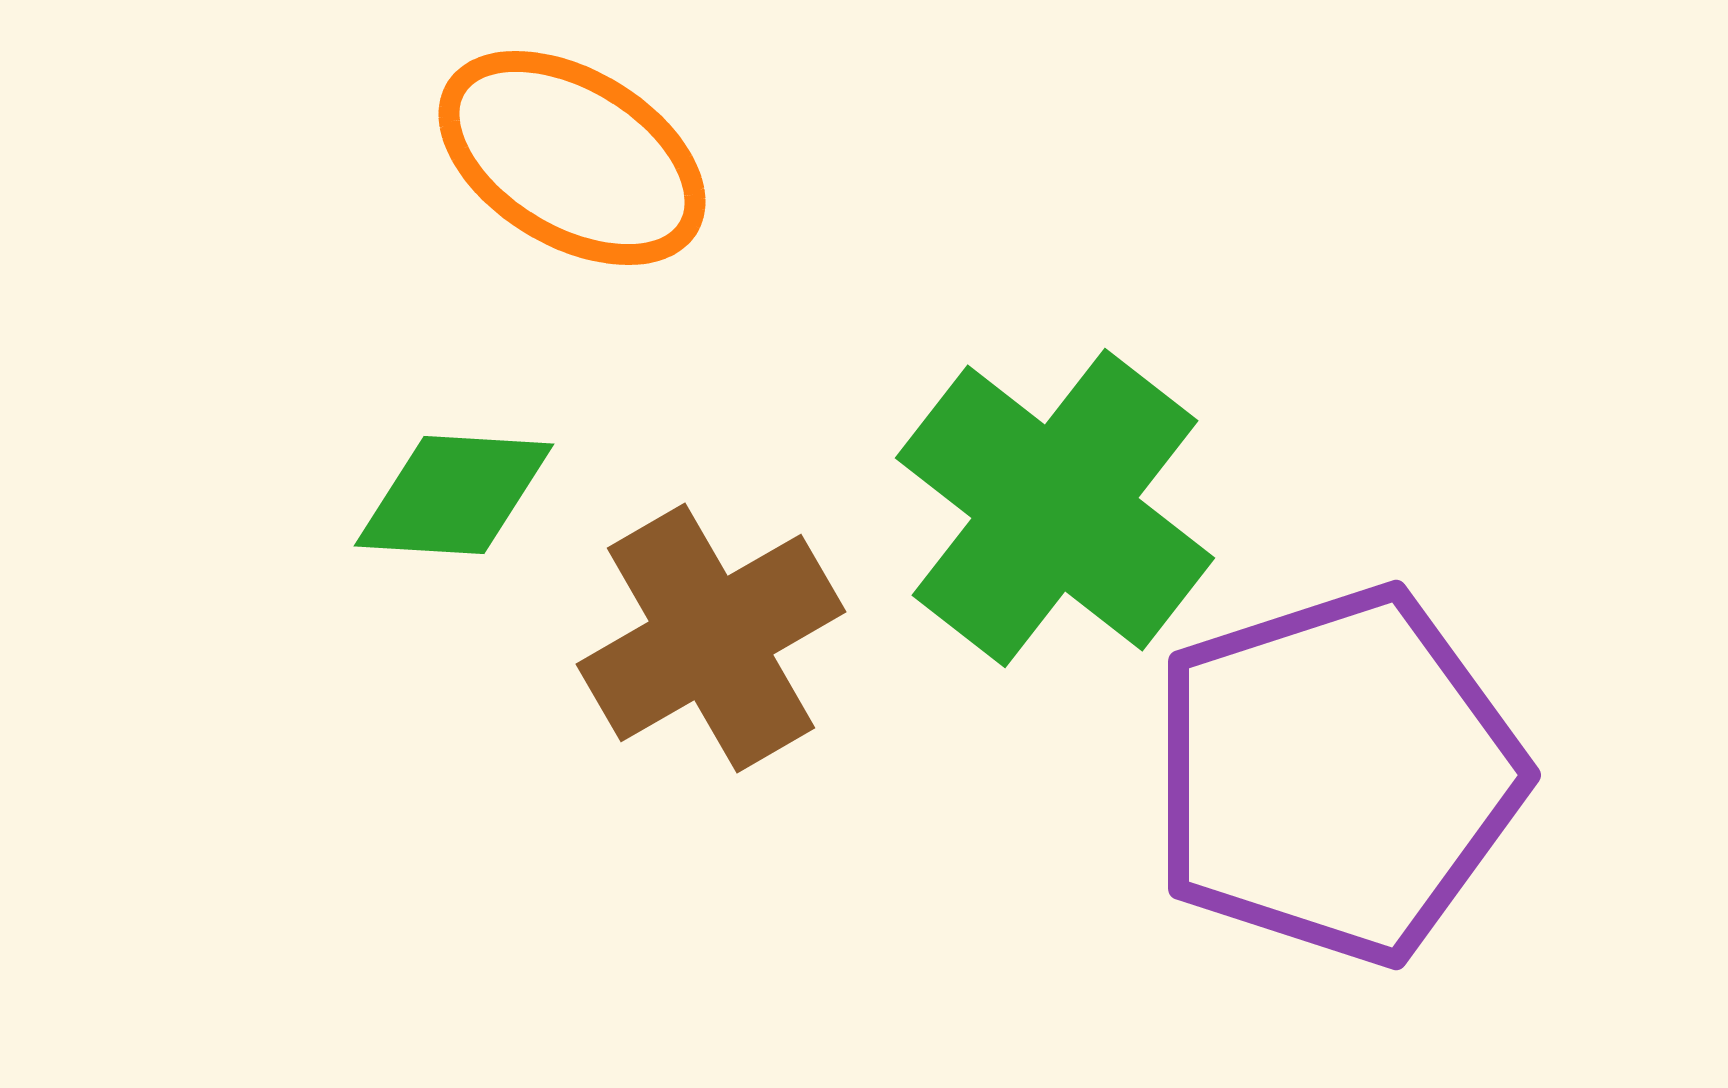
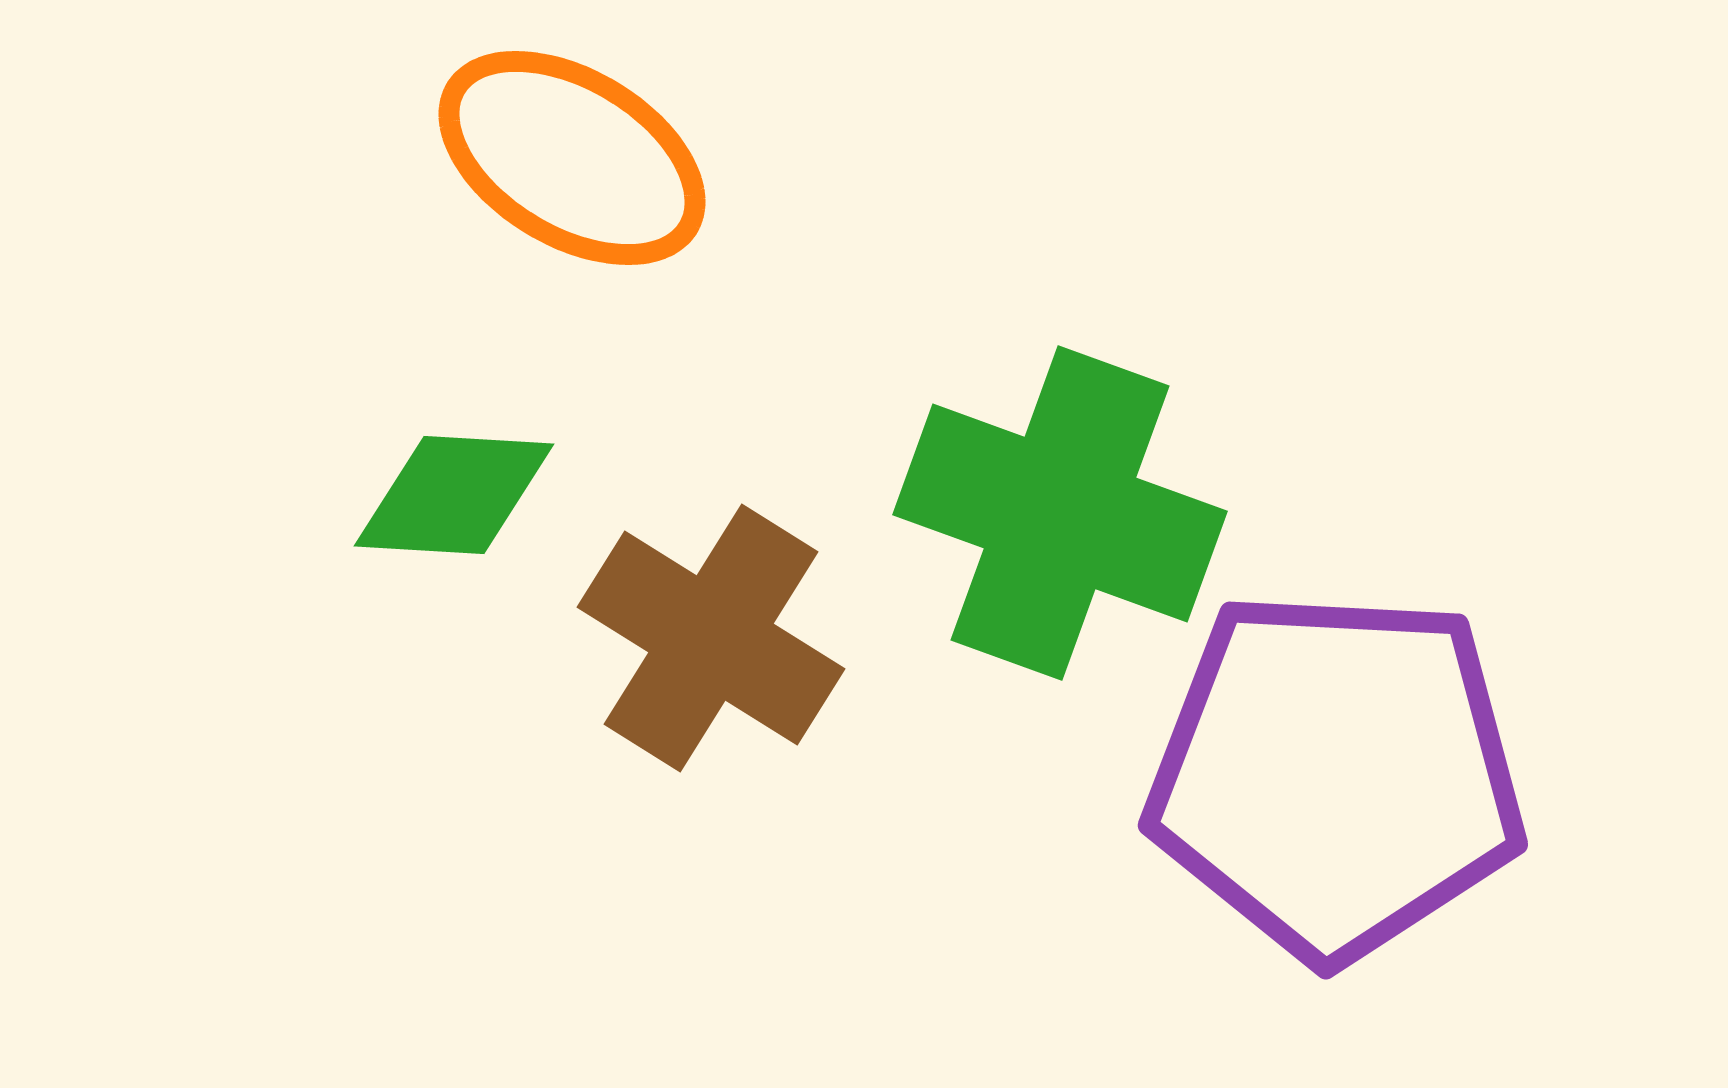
green cross: moved 5 px right, 5 px down; rotated 18 degrees counterclockwise
brown cross: rotated 28 degrees counterclockwise
purple pentagon: rotated 21 degrees clockwise
